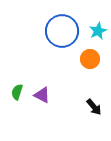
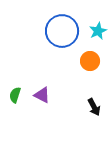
orange circle: moved 2 px down
green semicircle: moved 2 px left, 3 px down
black arrow: rotated 12 degrees clockwise
